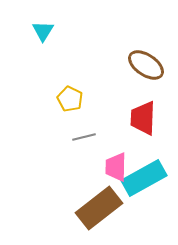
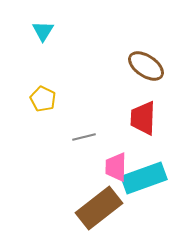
brown ellipse: moved 1 px down
yellow pentagon: moved 27 px left
cyan rectangle: rotated 9 degrees clockwise
